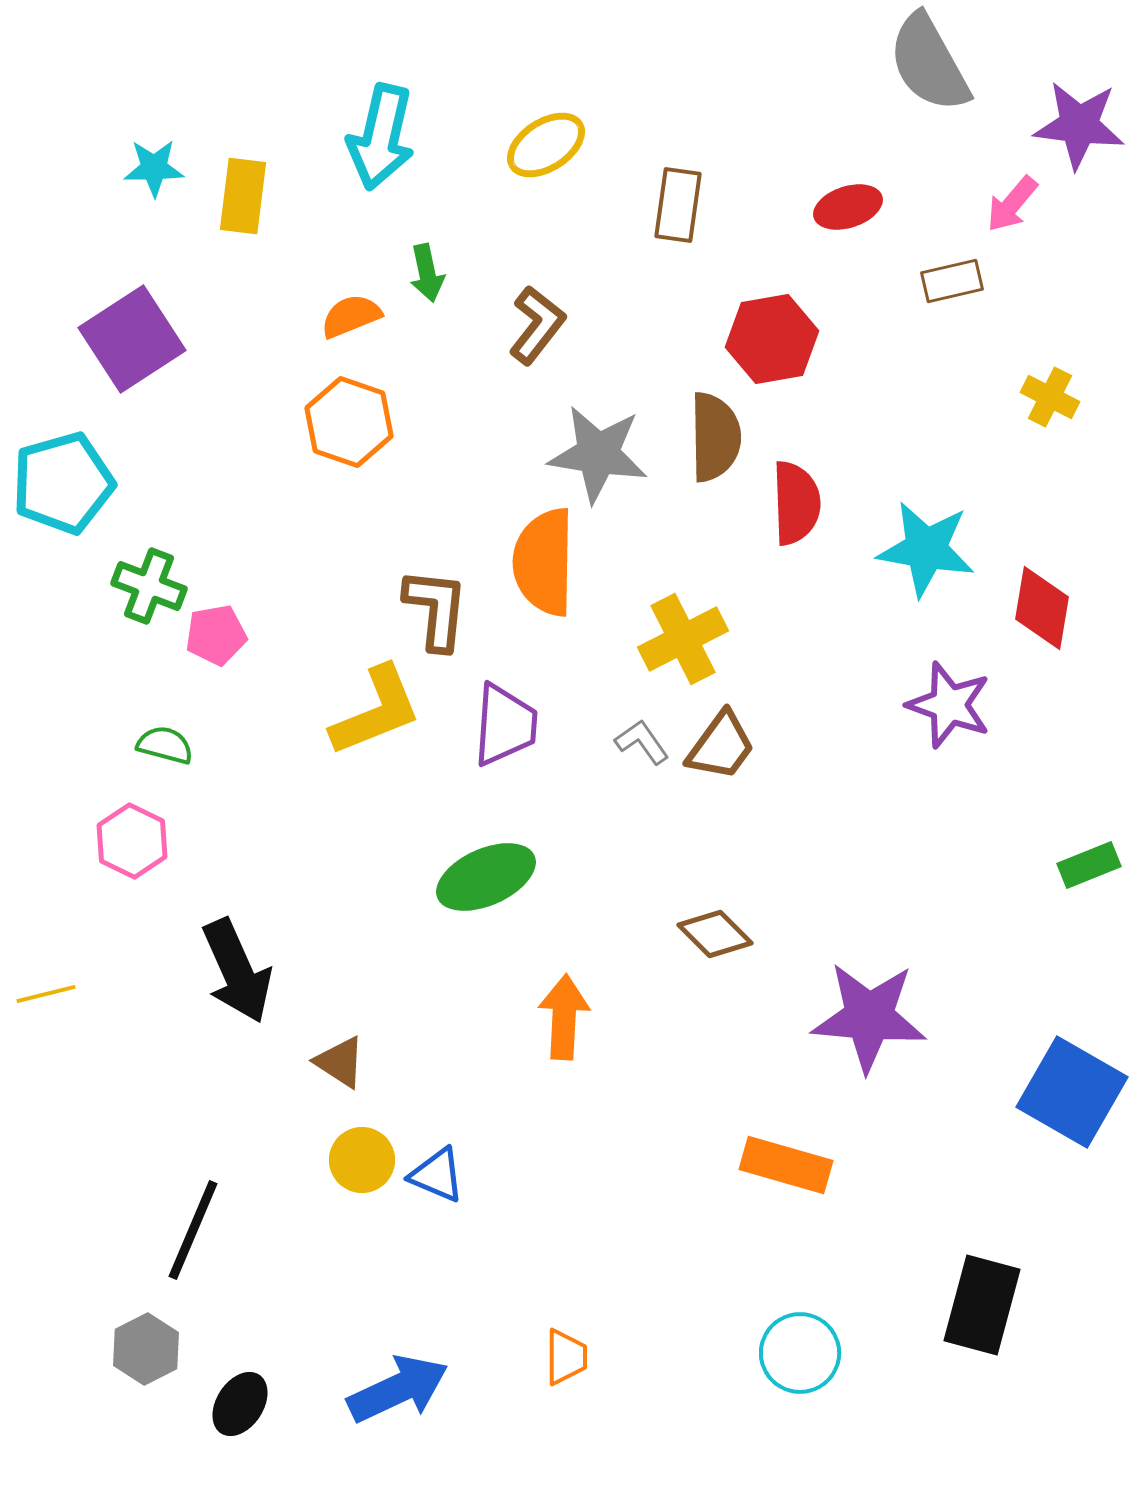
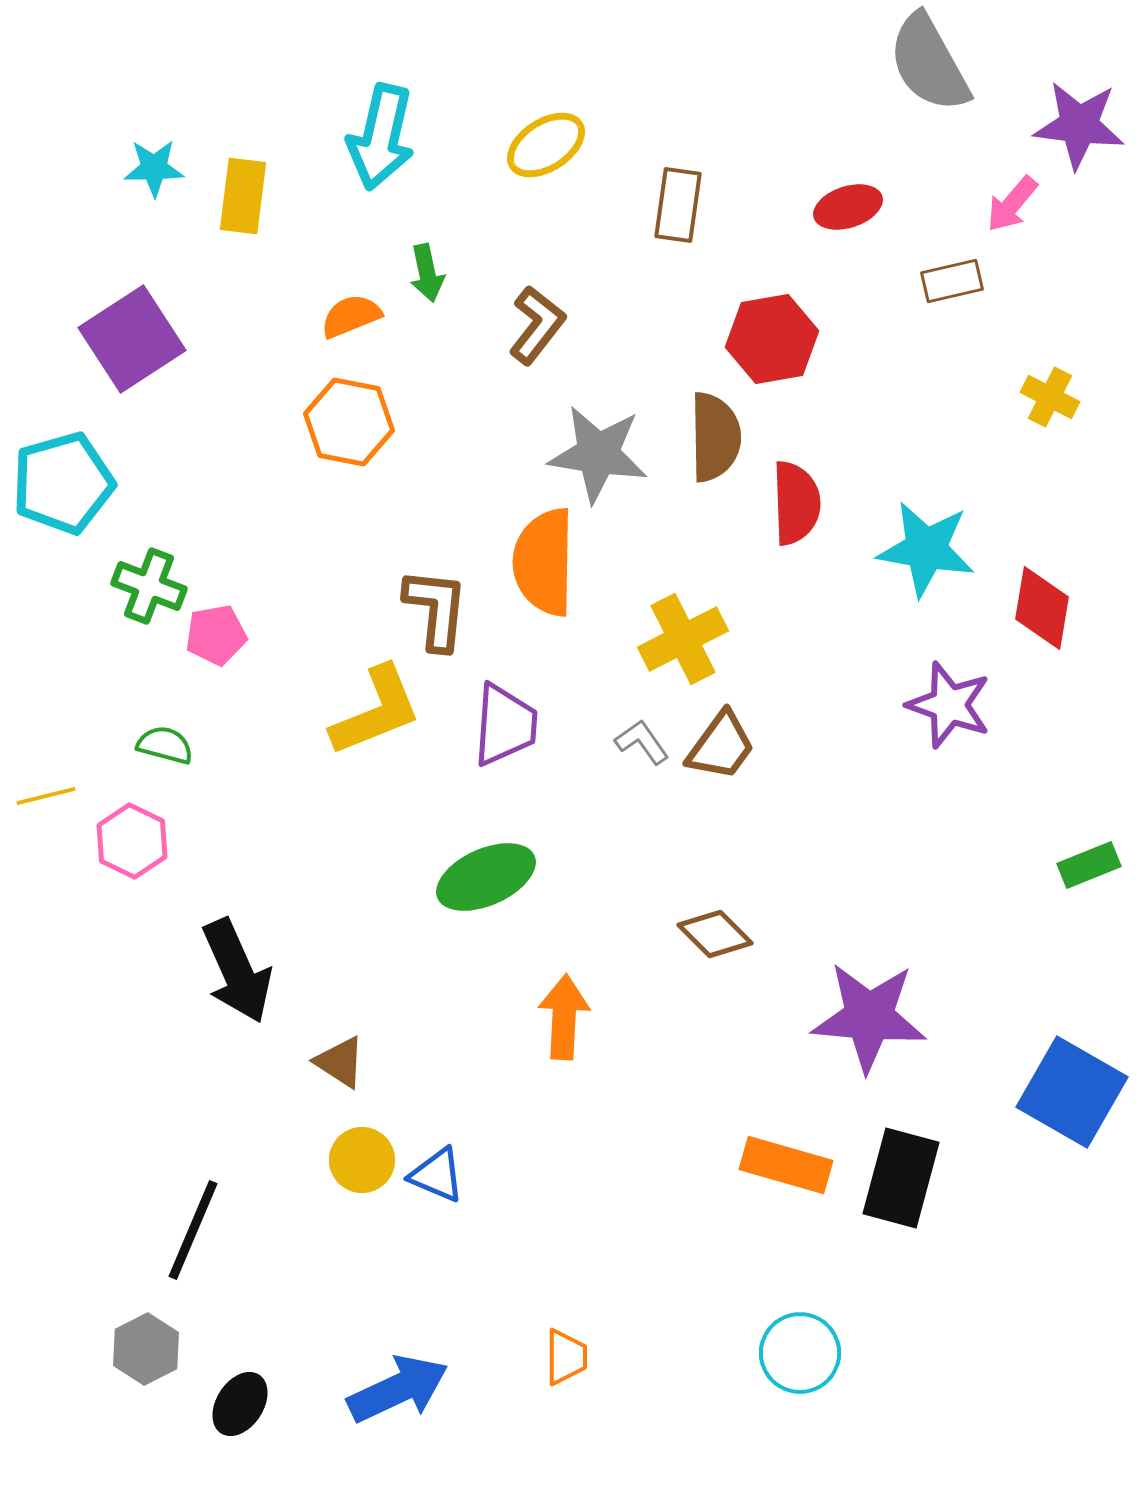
orange hexagon at (349, 422): rotated 8 degrees counterclockwise
yellow line at (46, 994): moved 198 px up
black rectangle at (982, 1305): moved 81 px left, 127 px up
